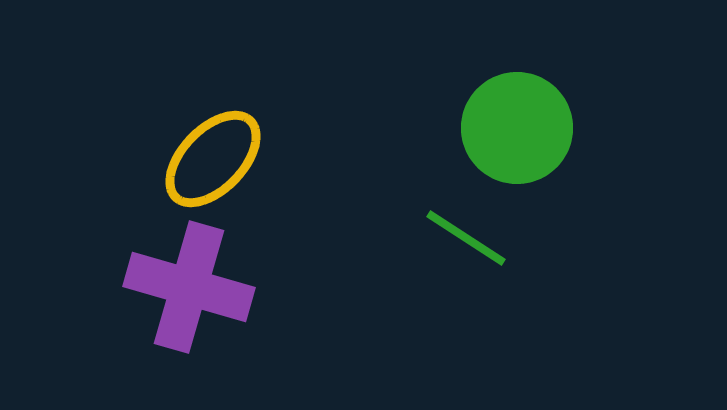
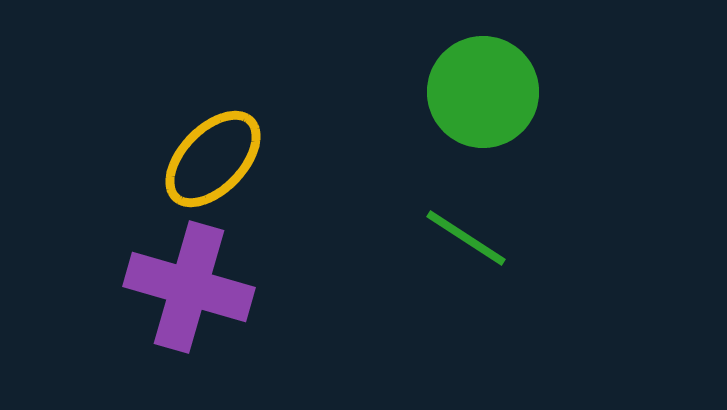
green circle: moved 34 px left, 36 px up
